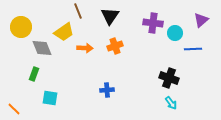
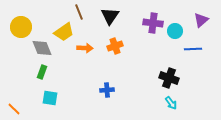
brown line: moved 1 px right, 1 px down
cyan circle: moved 2 px up
green rectangle: moved 8 px right, 2 px up
